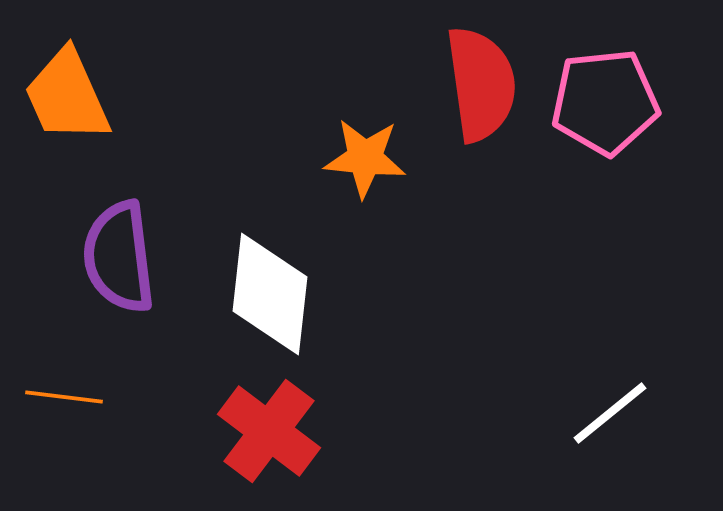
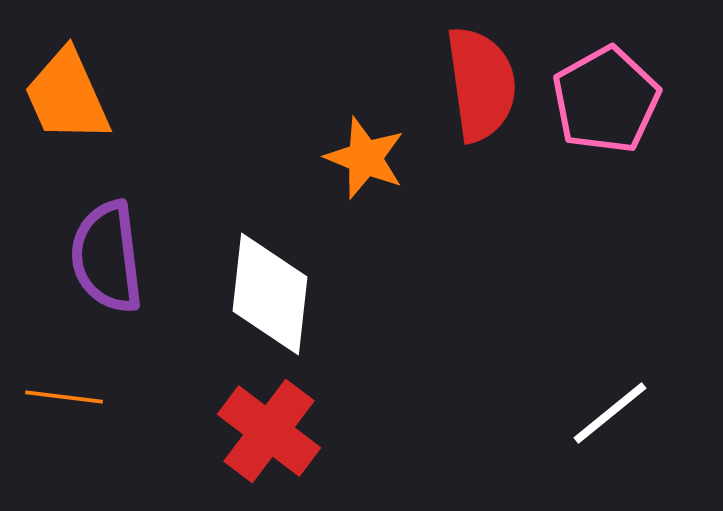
pink pentagon: moved 1 px right, 2 px up; rotated 23 degrees counterclockwise
orange star: rotated 16 degrees clockwise
purple semicircle: moved 12 px left
